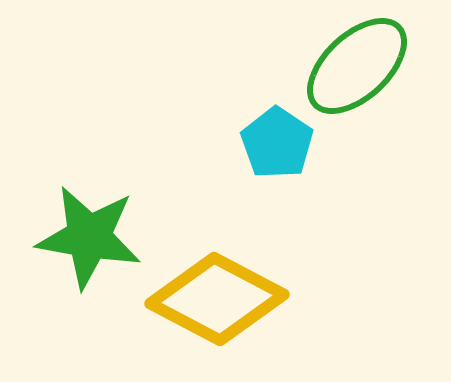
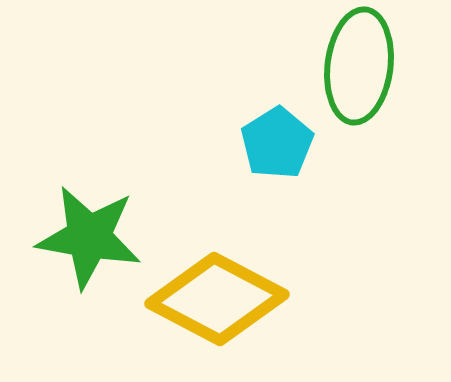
green ellipse: moved 2 px right; rotated 40 degrees counterclockwise
cyan pentagon: rotated 6 degrees clockwise
